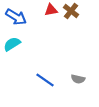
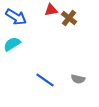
brown cross: moved 2 px left, 7 px down
